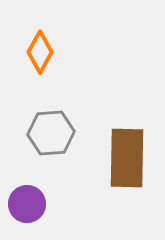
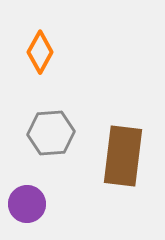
brown rectangle: moved 4 px left, 2 px up; rotated 6 degrees clockwise
